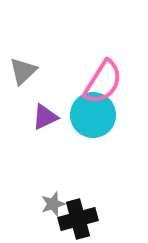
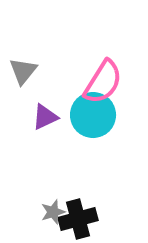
gray triangle: rotated 8 degrees counterclockwise
gray star: moved 8 px down
